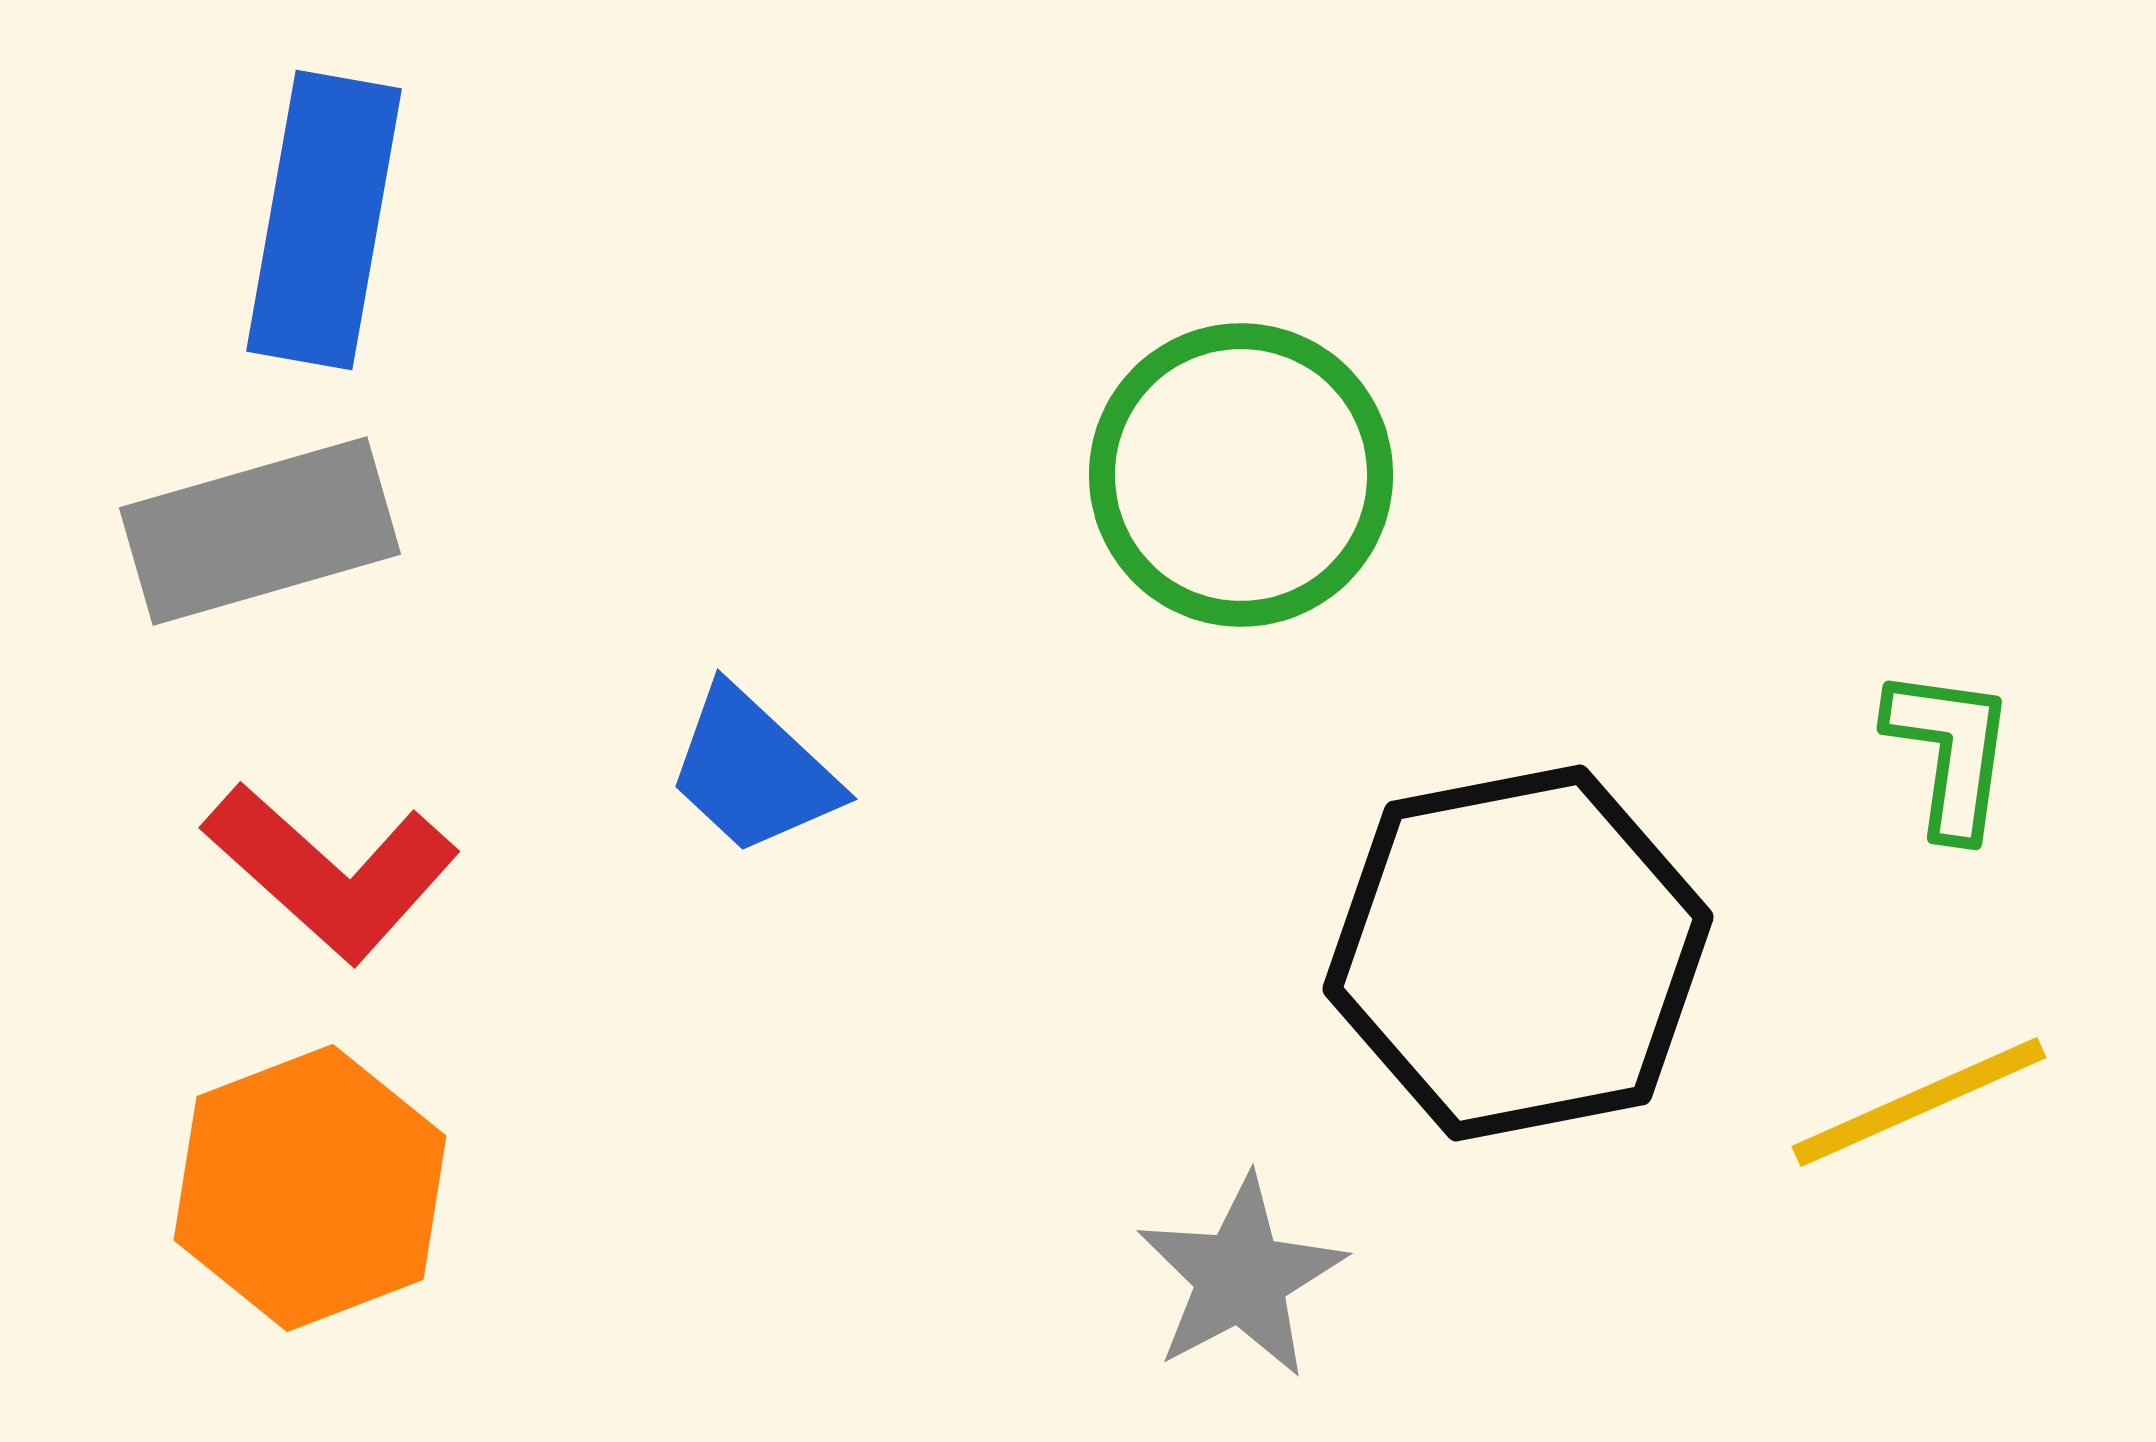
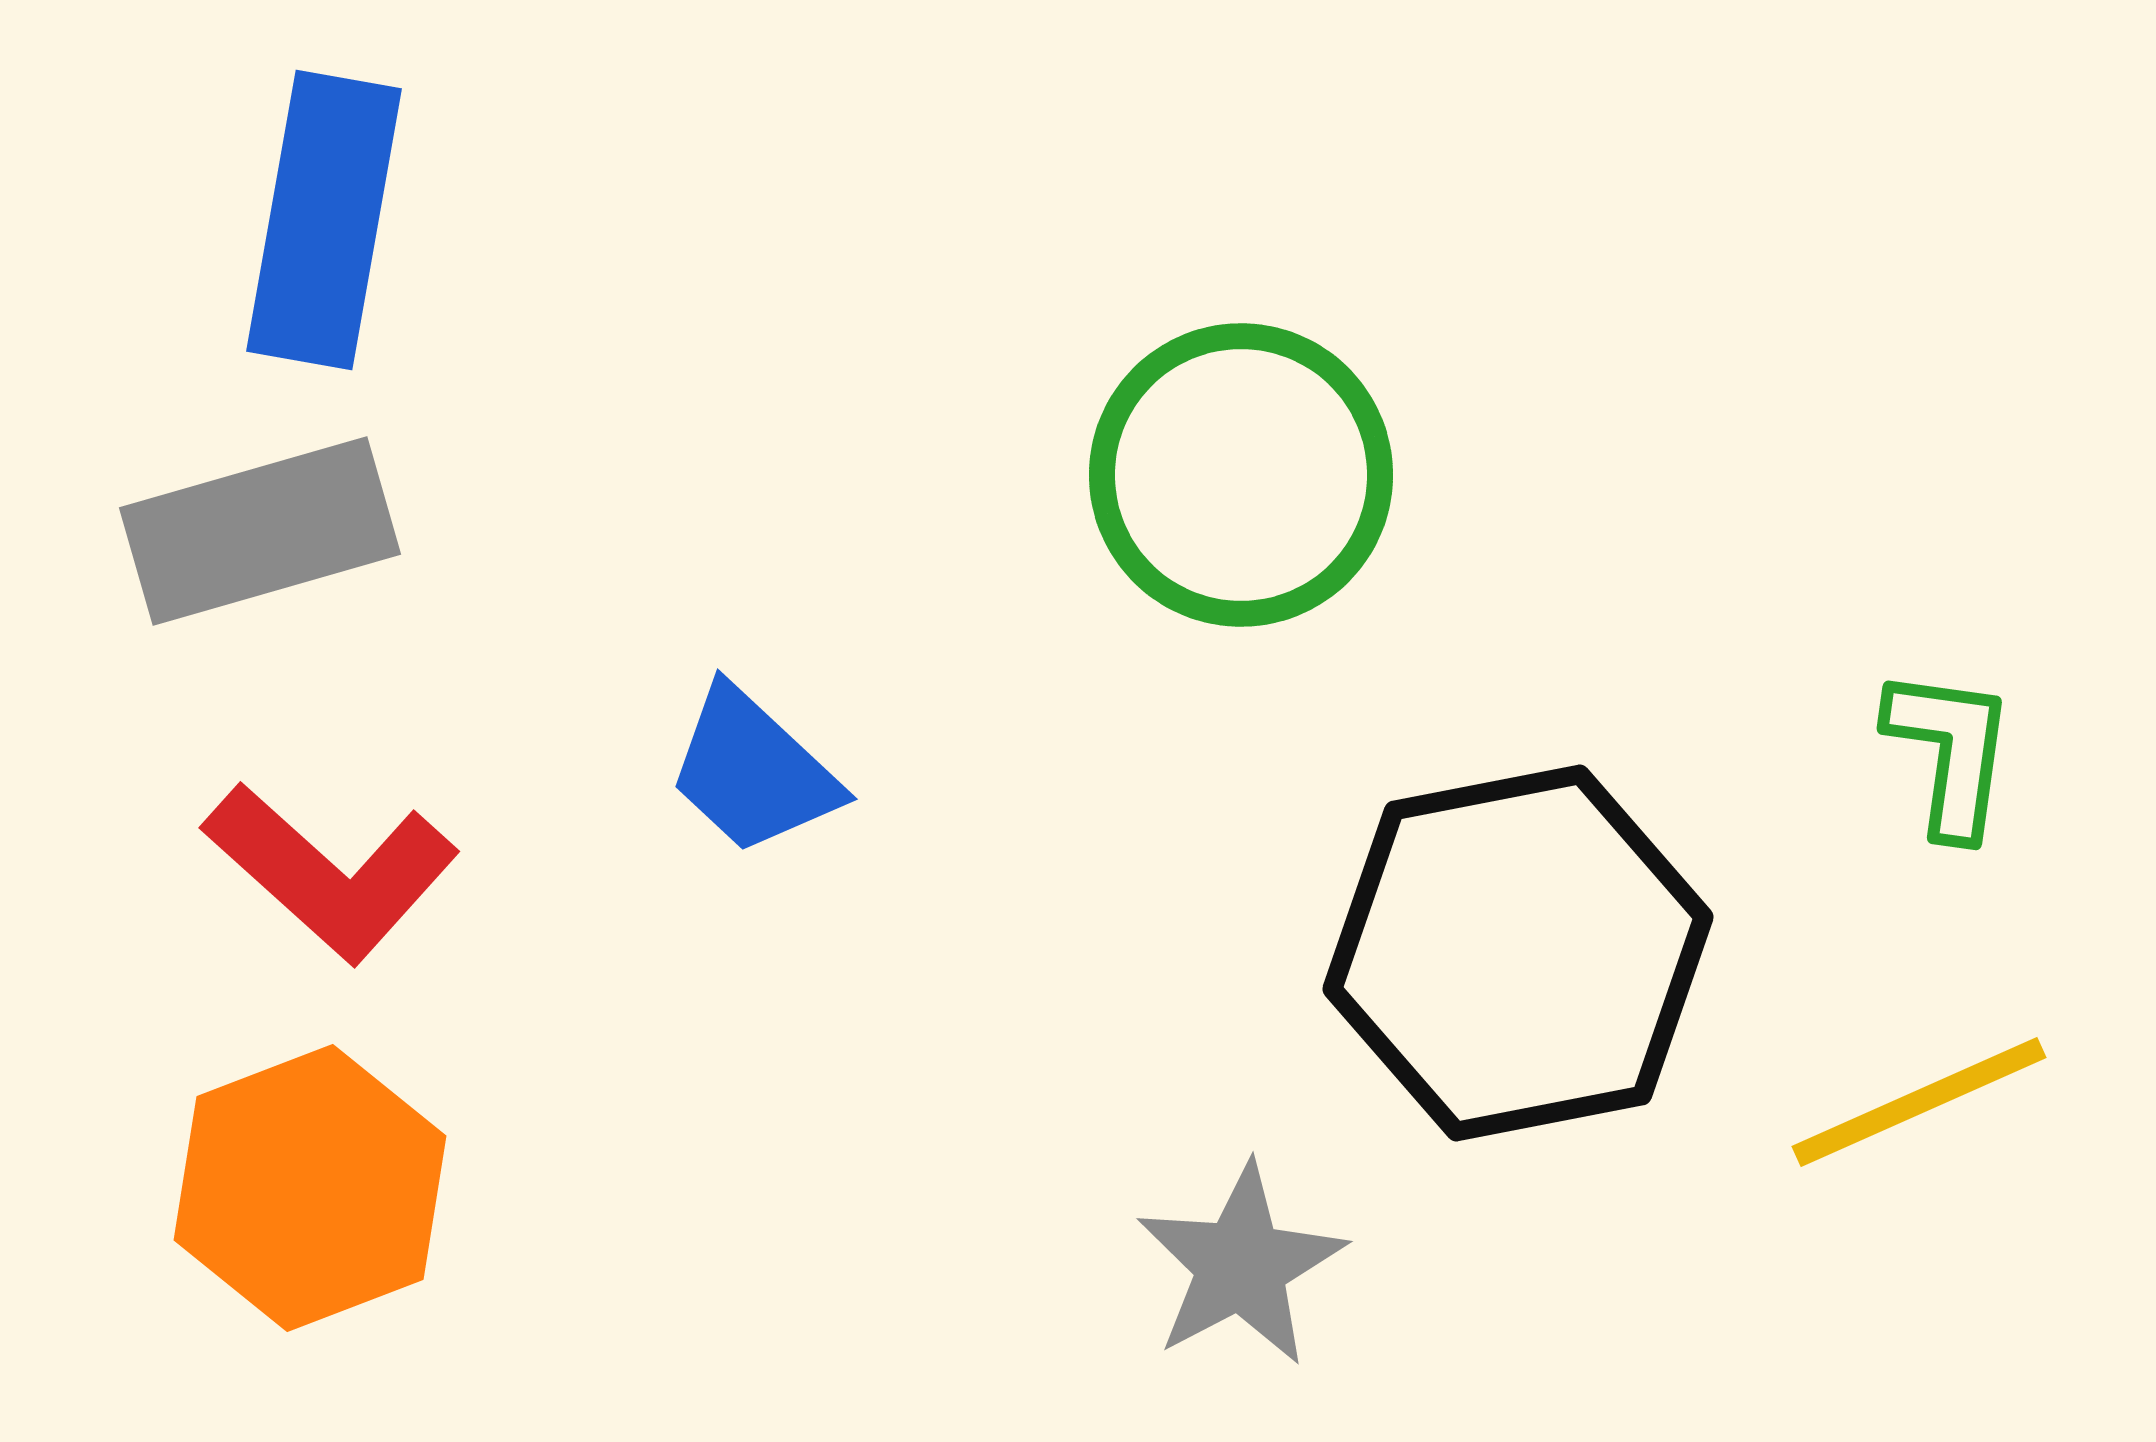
gray star: moved 12 px up
